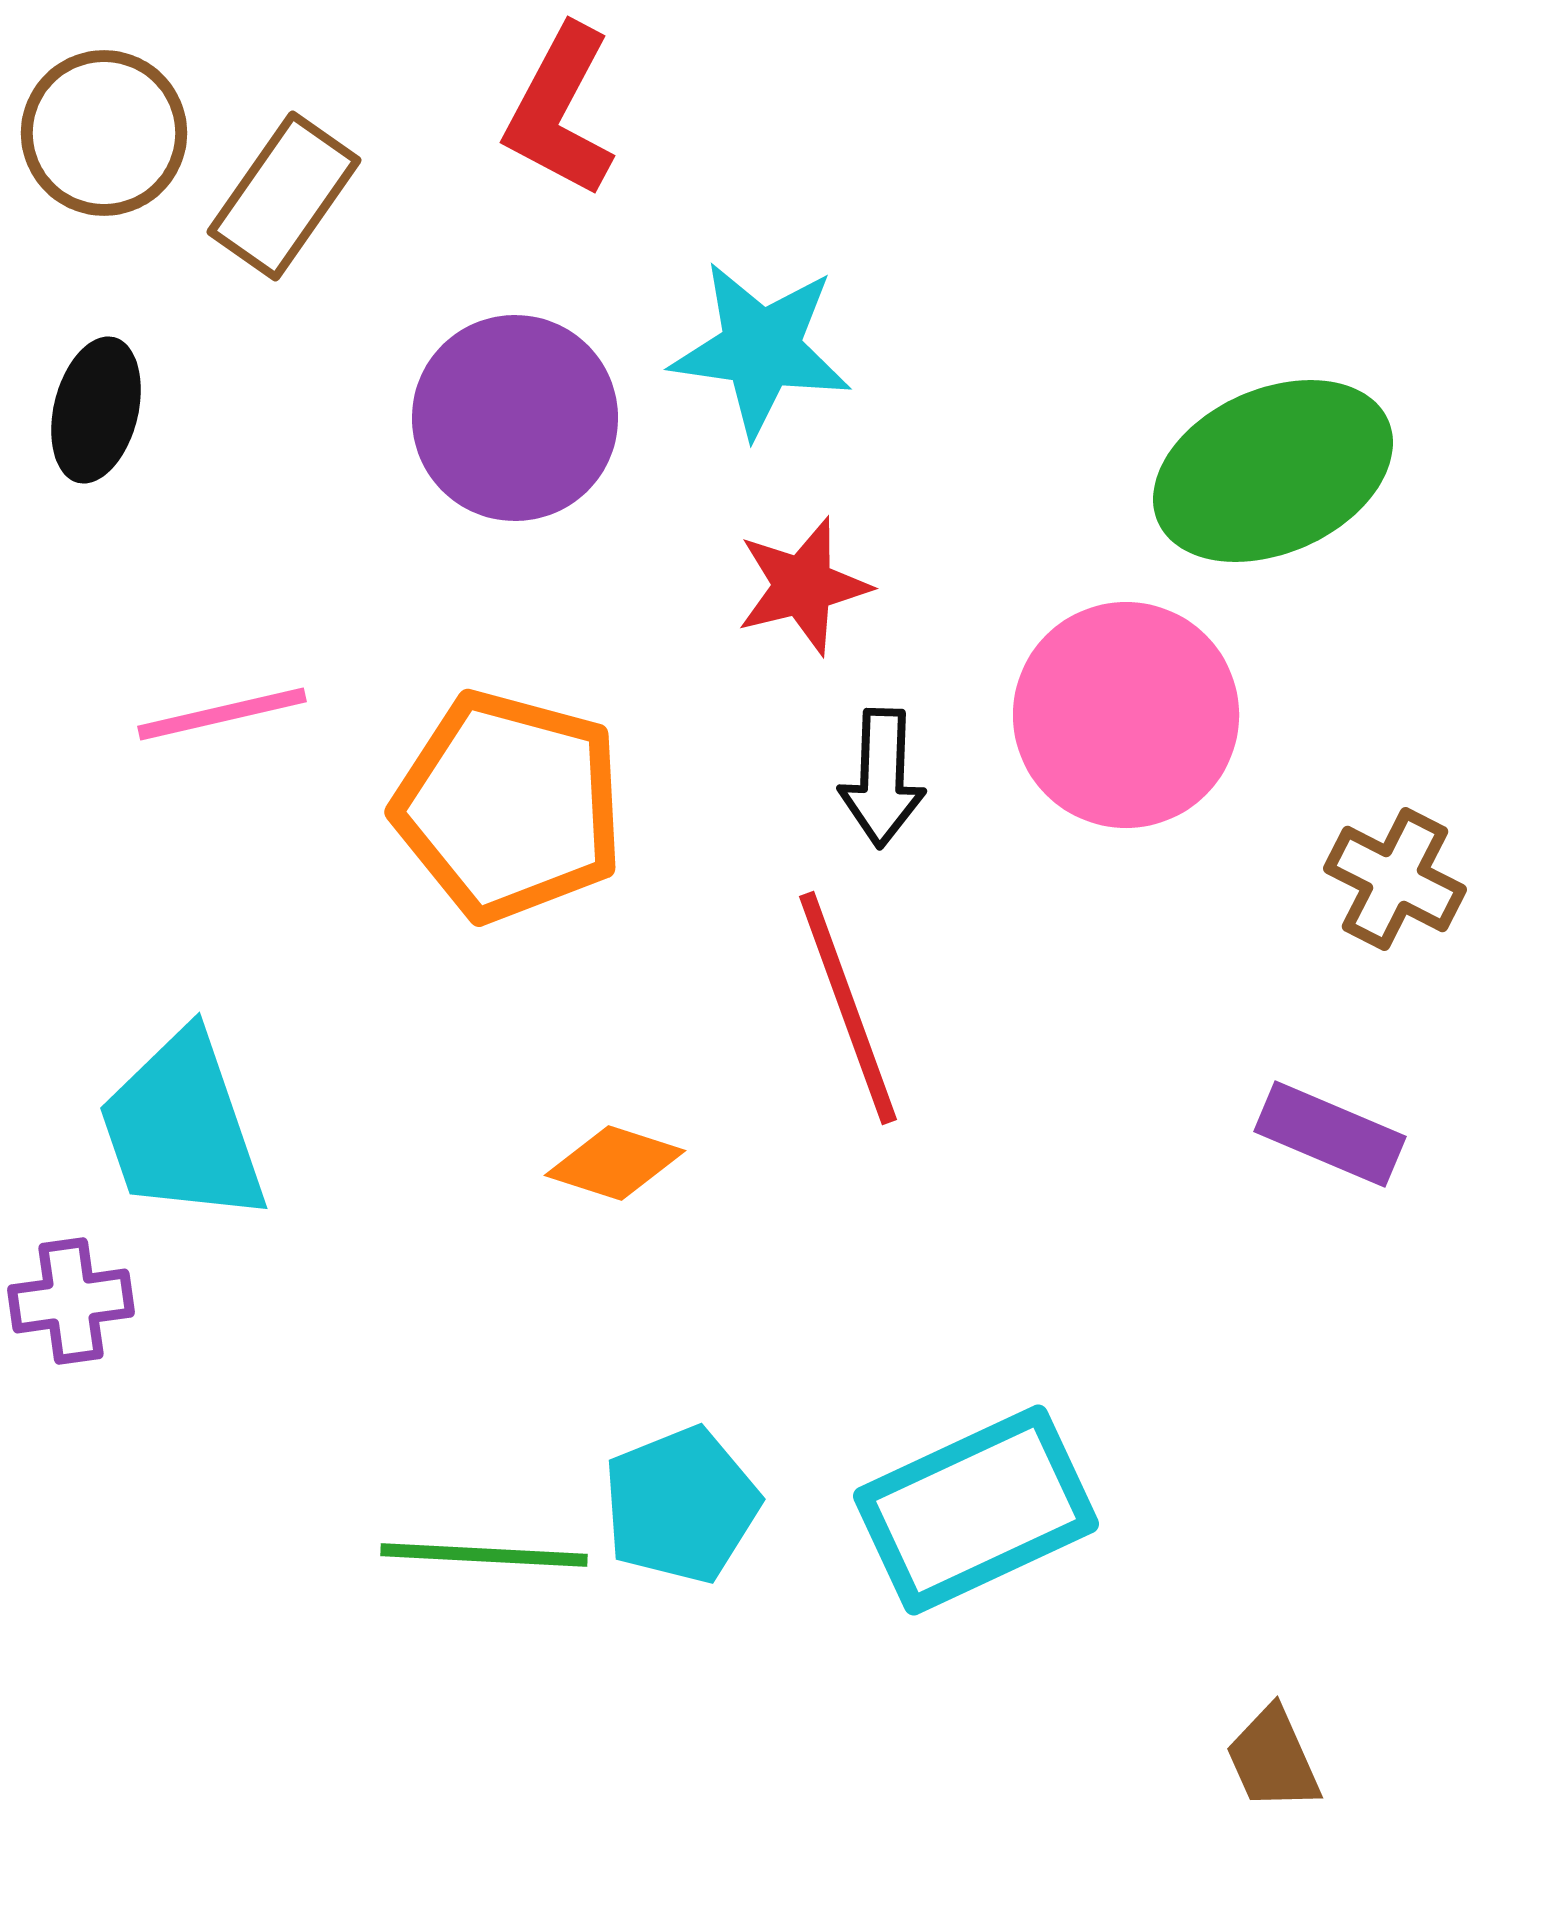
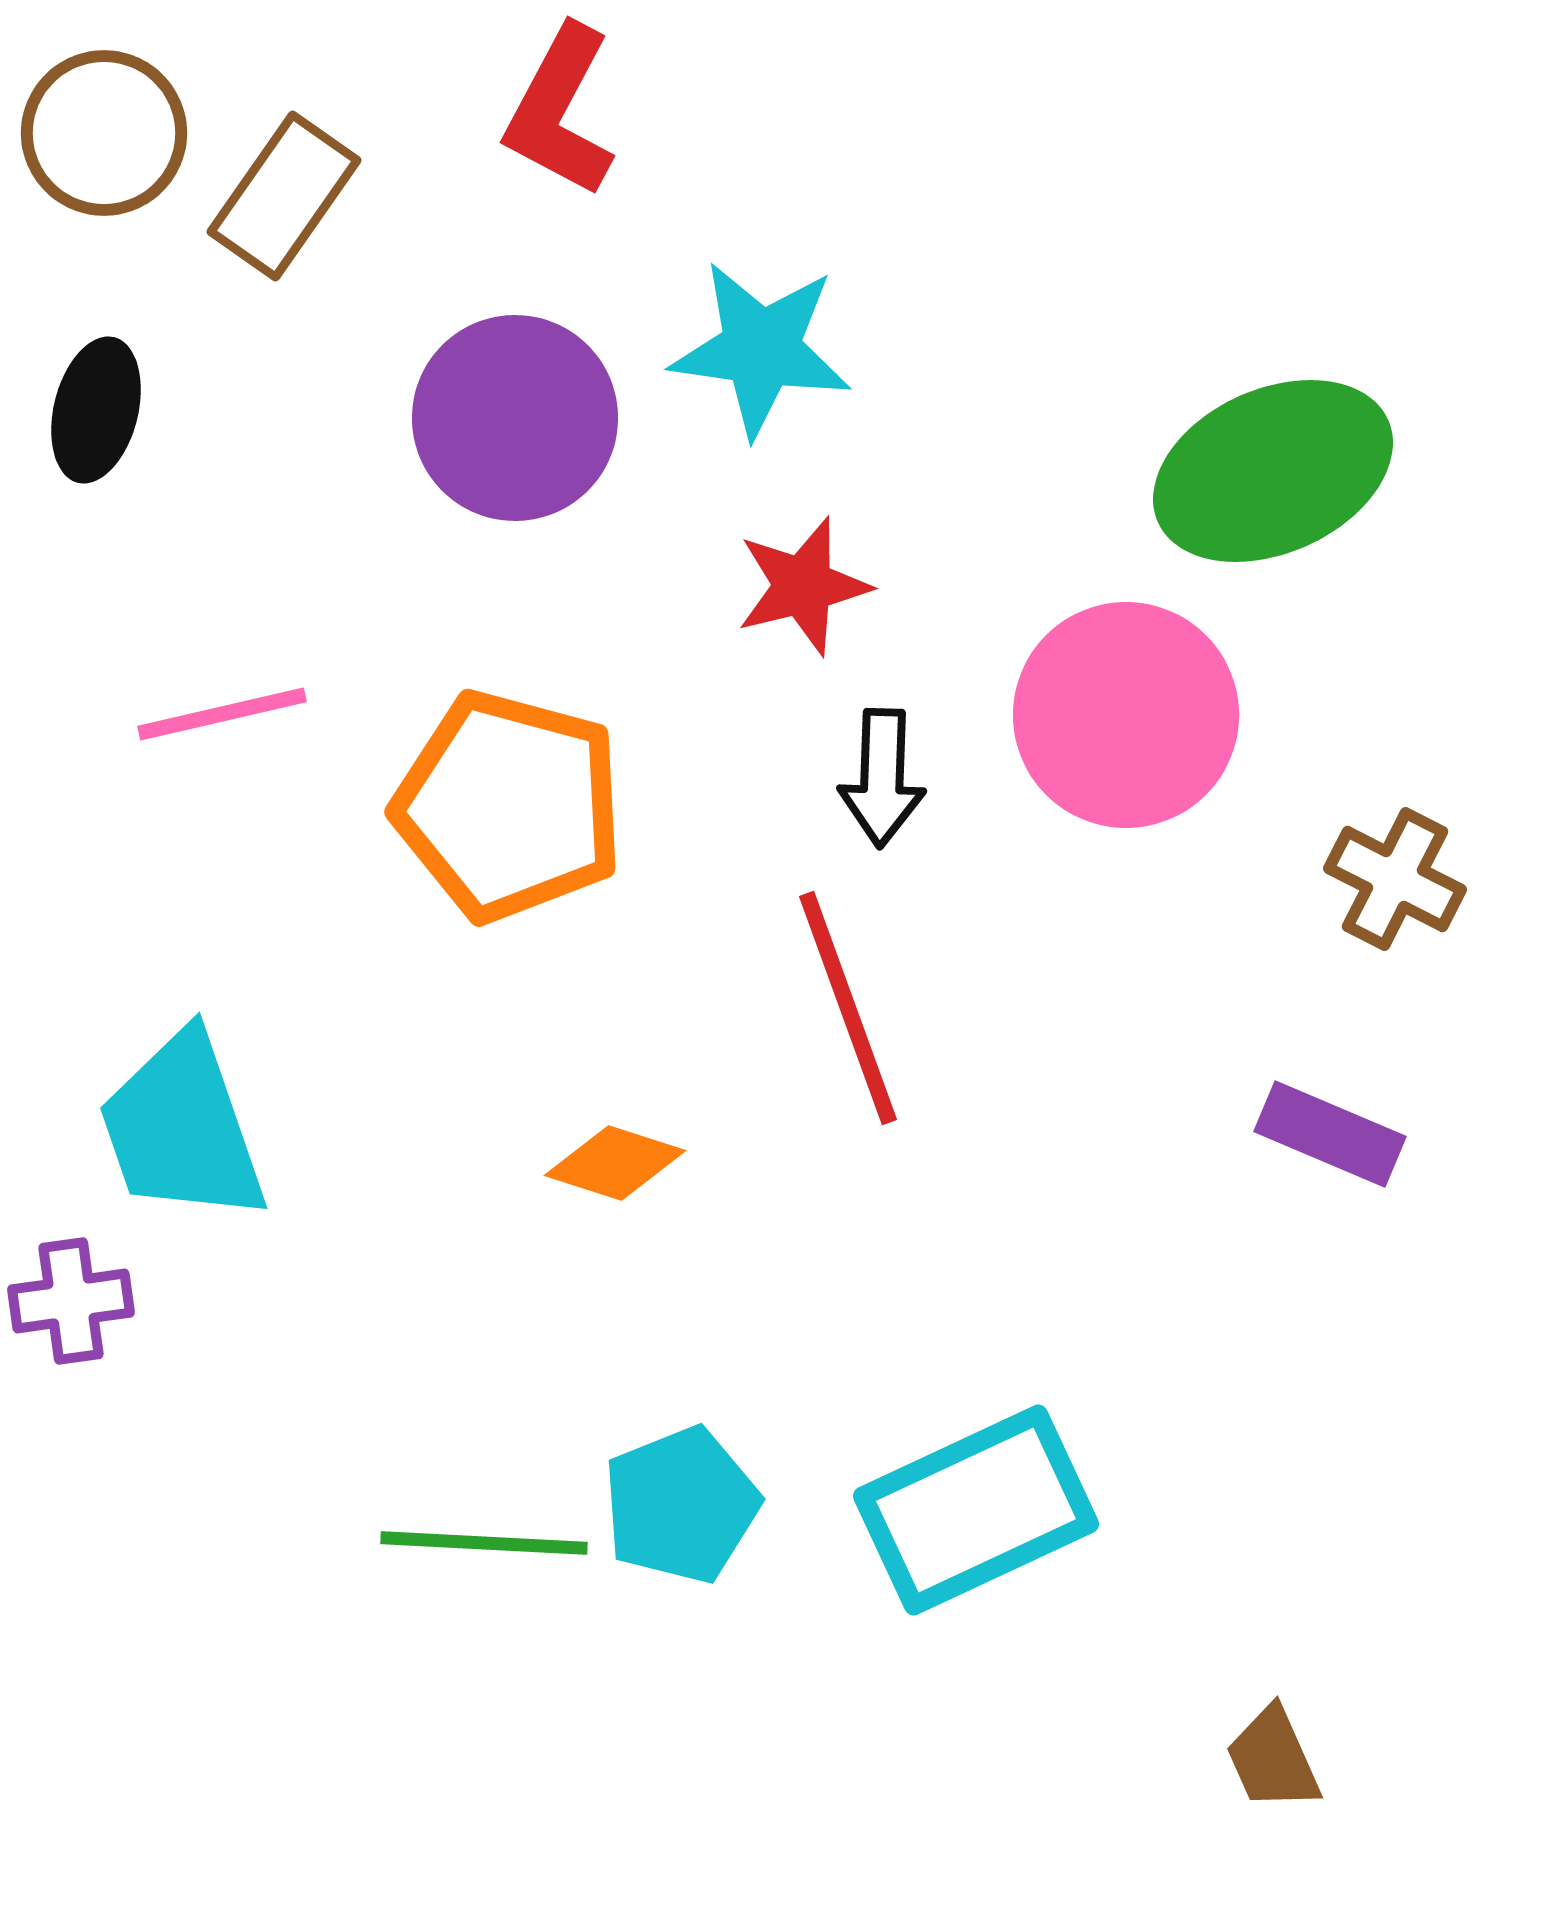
green line: moved 12 px up
